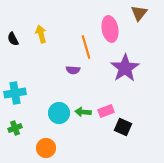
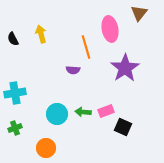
cyan circle: moved 2 px left, 1 px down
